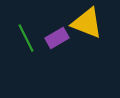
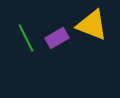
yellow triangle: moved 5 px right, 2 px down
